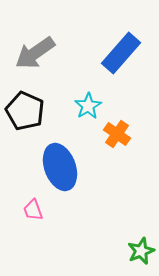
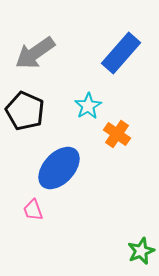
blue ellipse: moved 1 px left, 1 px down; rotated 63 degrees clockwise
